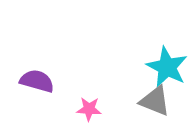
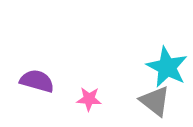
gray triangle: rotated 16 degrees clockwise
pink star: moved 10 px up
